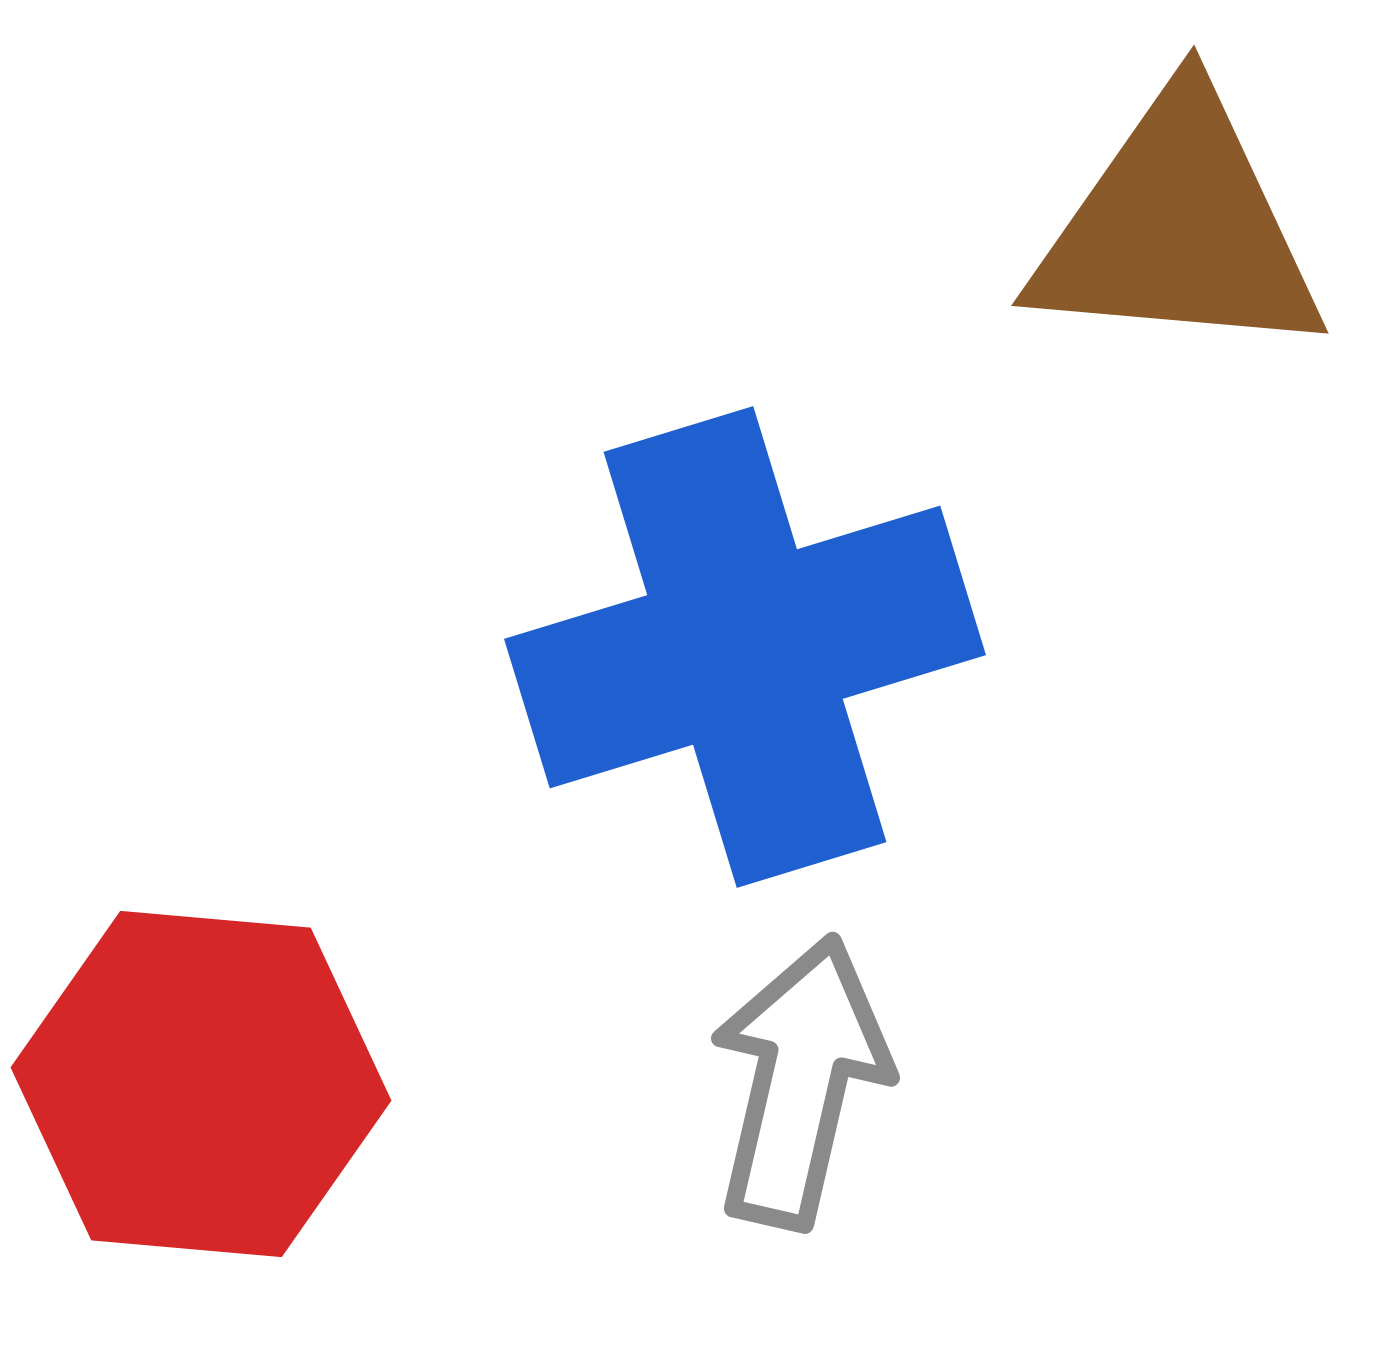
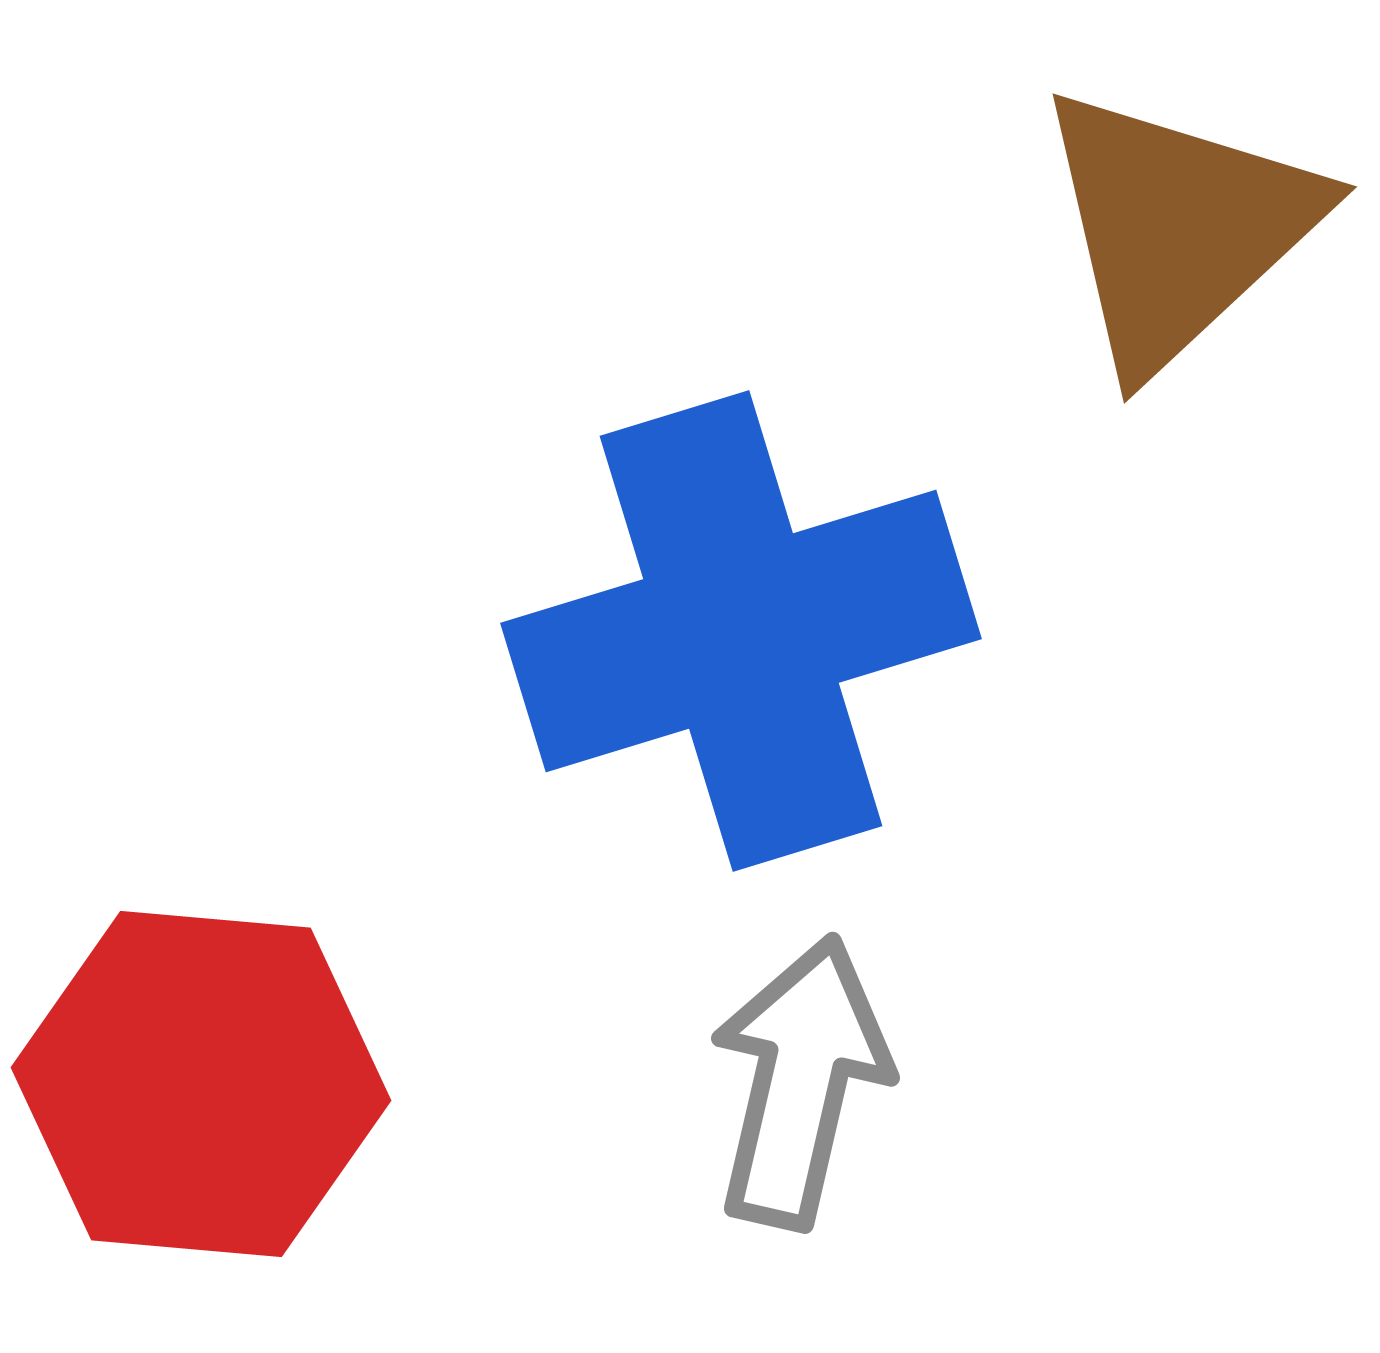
brown triangle: rotated 48 degrees counterclockwise
blue cross: moved 4 px left, 16 px up
